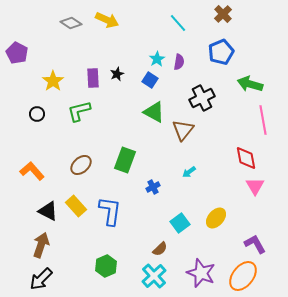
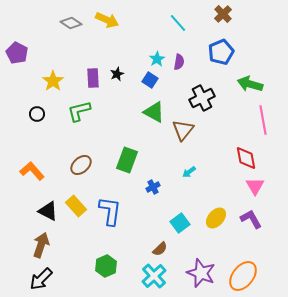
green rectangle: moved 2 px right
purple L-shape: moved 4 px left, 25 px up
